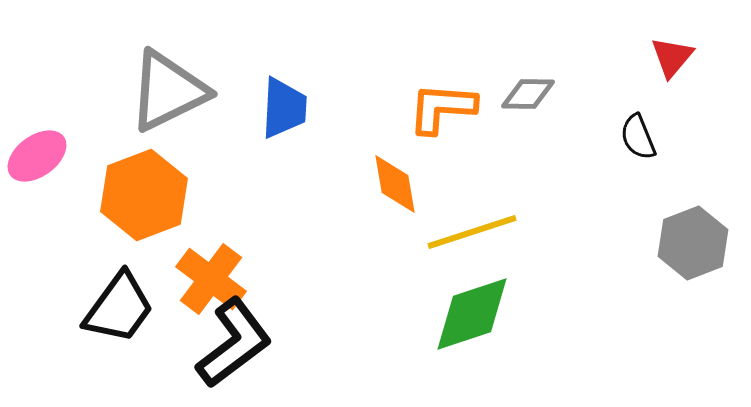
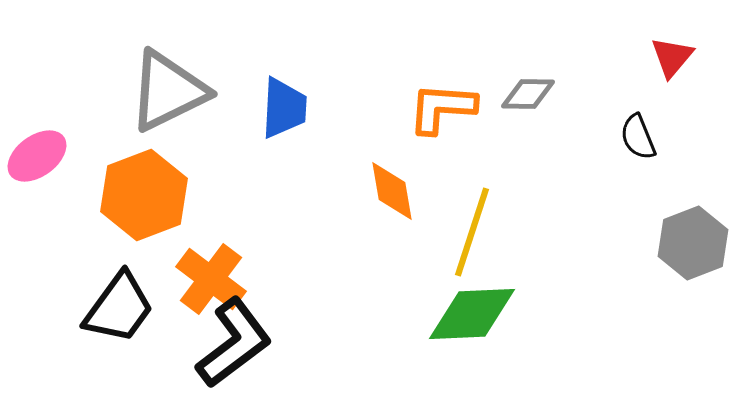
orange diamond: moved 3 px left, 7 px down
yellow line: rotated 54 degrees counterclockwise
green diamond: rotated 16 degrees clockwise
